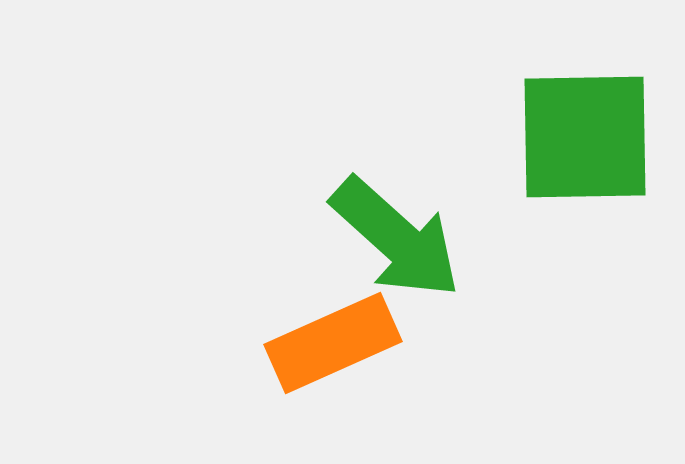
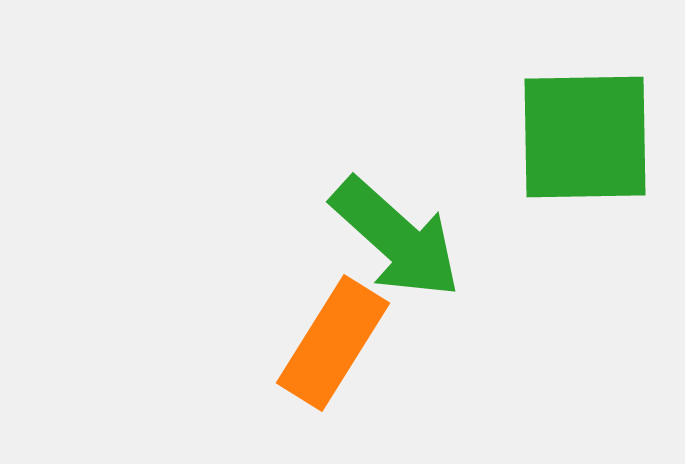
orange rectangle: rotated 34 degrees counterclockwise
